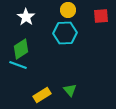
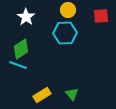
green triangle: moved 2 px right, 4 px down
